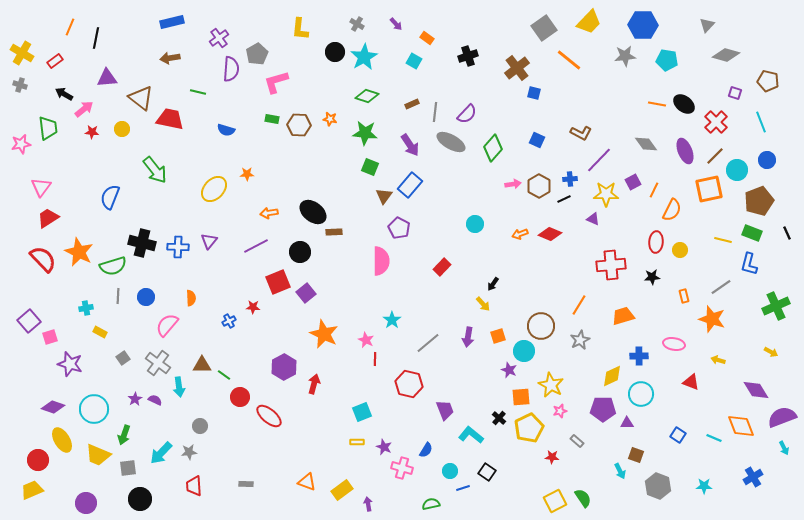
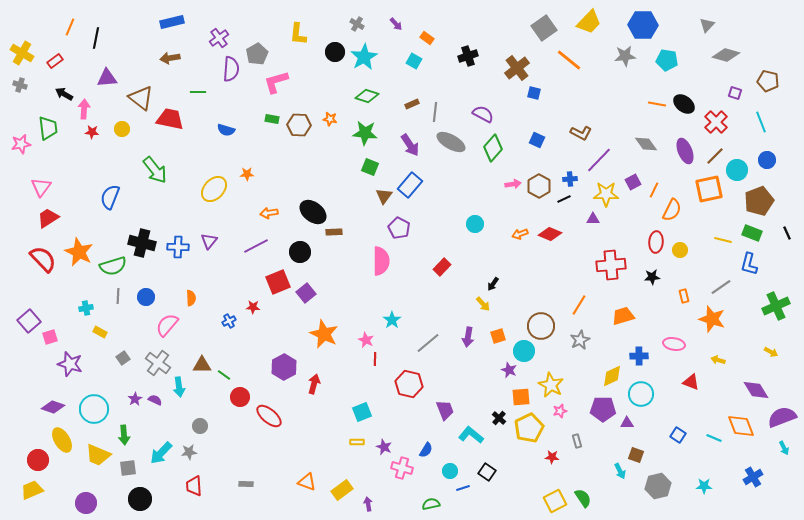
yellow L-shape at (300, 29): moved 2 px left, 5 px down
green line at (198, 92): rotated 14 degrees counterclockwise
pink arrow at (84, 109): rotated 48 degrees counterclockwise
purple semicircle at (467, 114): moved 16 px right; rotated 105 degrees counterclockwise
purple triangle at (593, 219): rotated 24 degrees counterclockwise
green arrow at (124, 435): rotated 24 degrees counterclockwise
gray rectangle at (577, 441): rotated 32 degrees clockwise
gray hexagon at (658, 486): rotated 25 degrees clockwise
